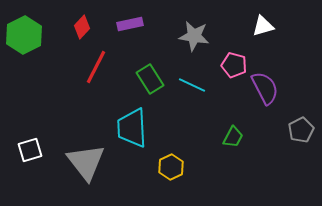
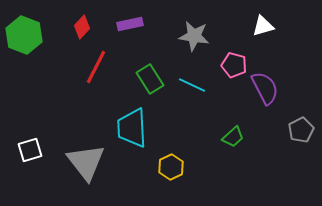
green hexagon: rotated 12 degrees counterclockwise
green trapezoid: rotated 20 degrees clockwise
